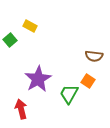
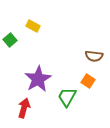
yellow rectangle: moved 3 px right
green trapezoid: moved 2 px left, 3 px down
red arrow: moved 3 px right, 1 px up; rotated 30 degrees clockwise
